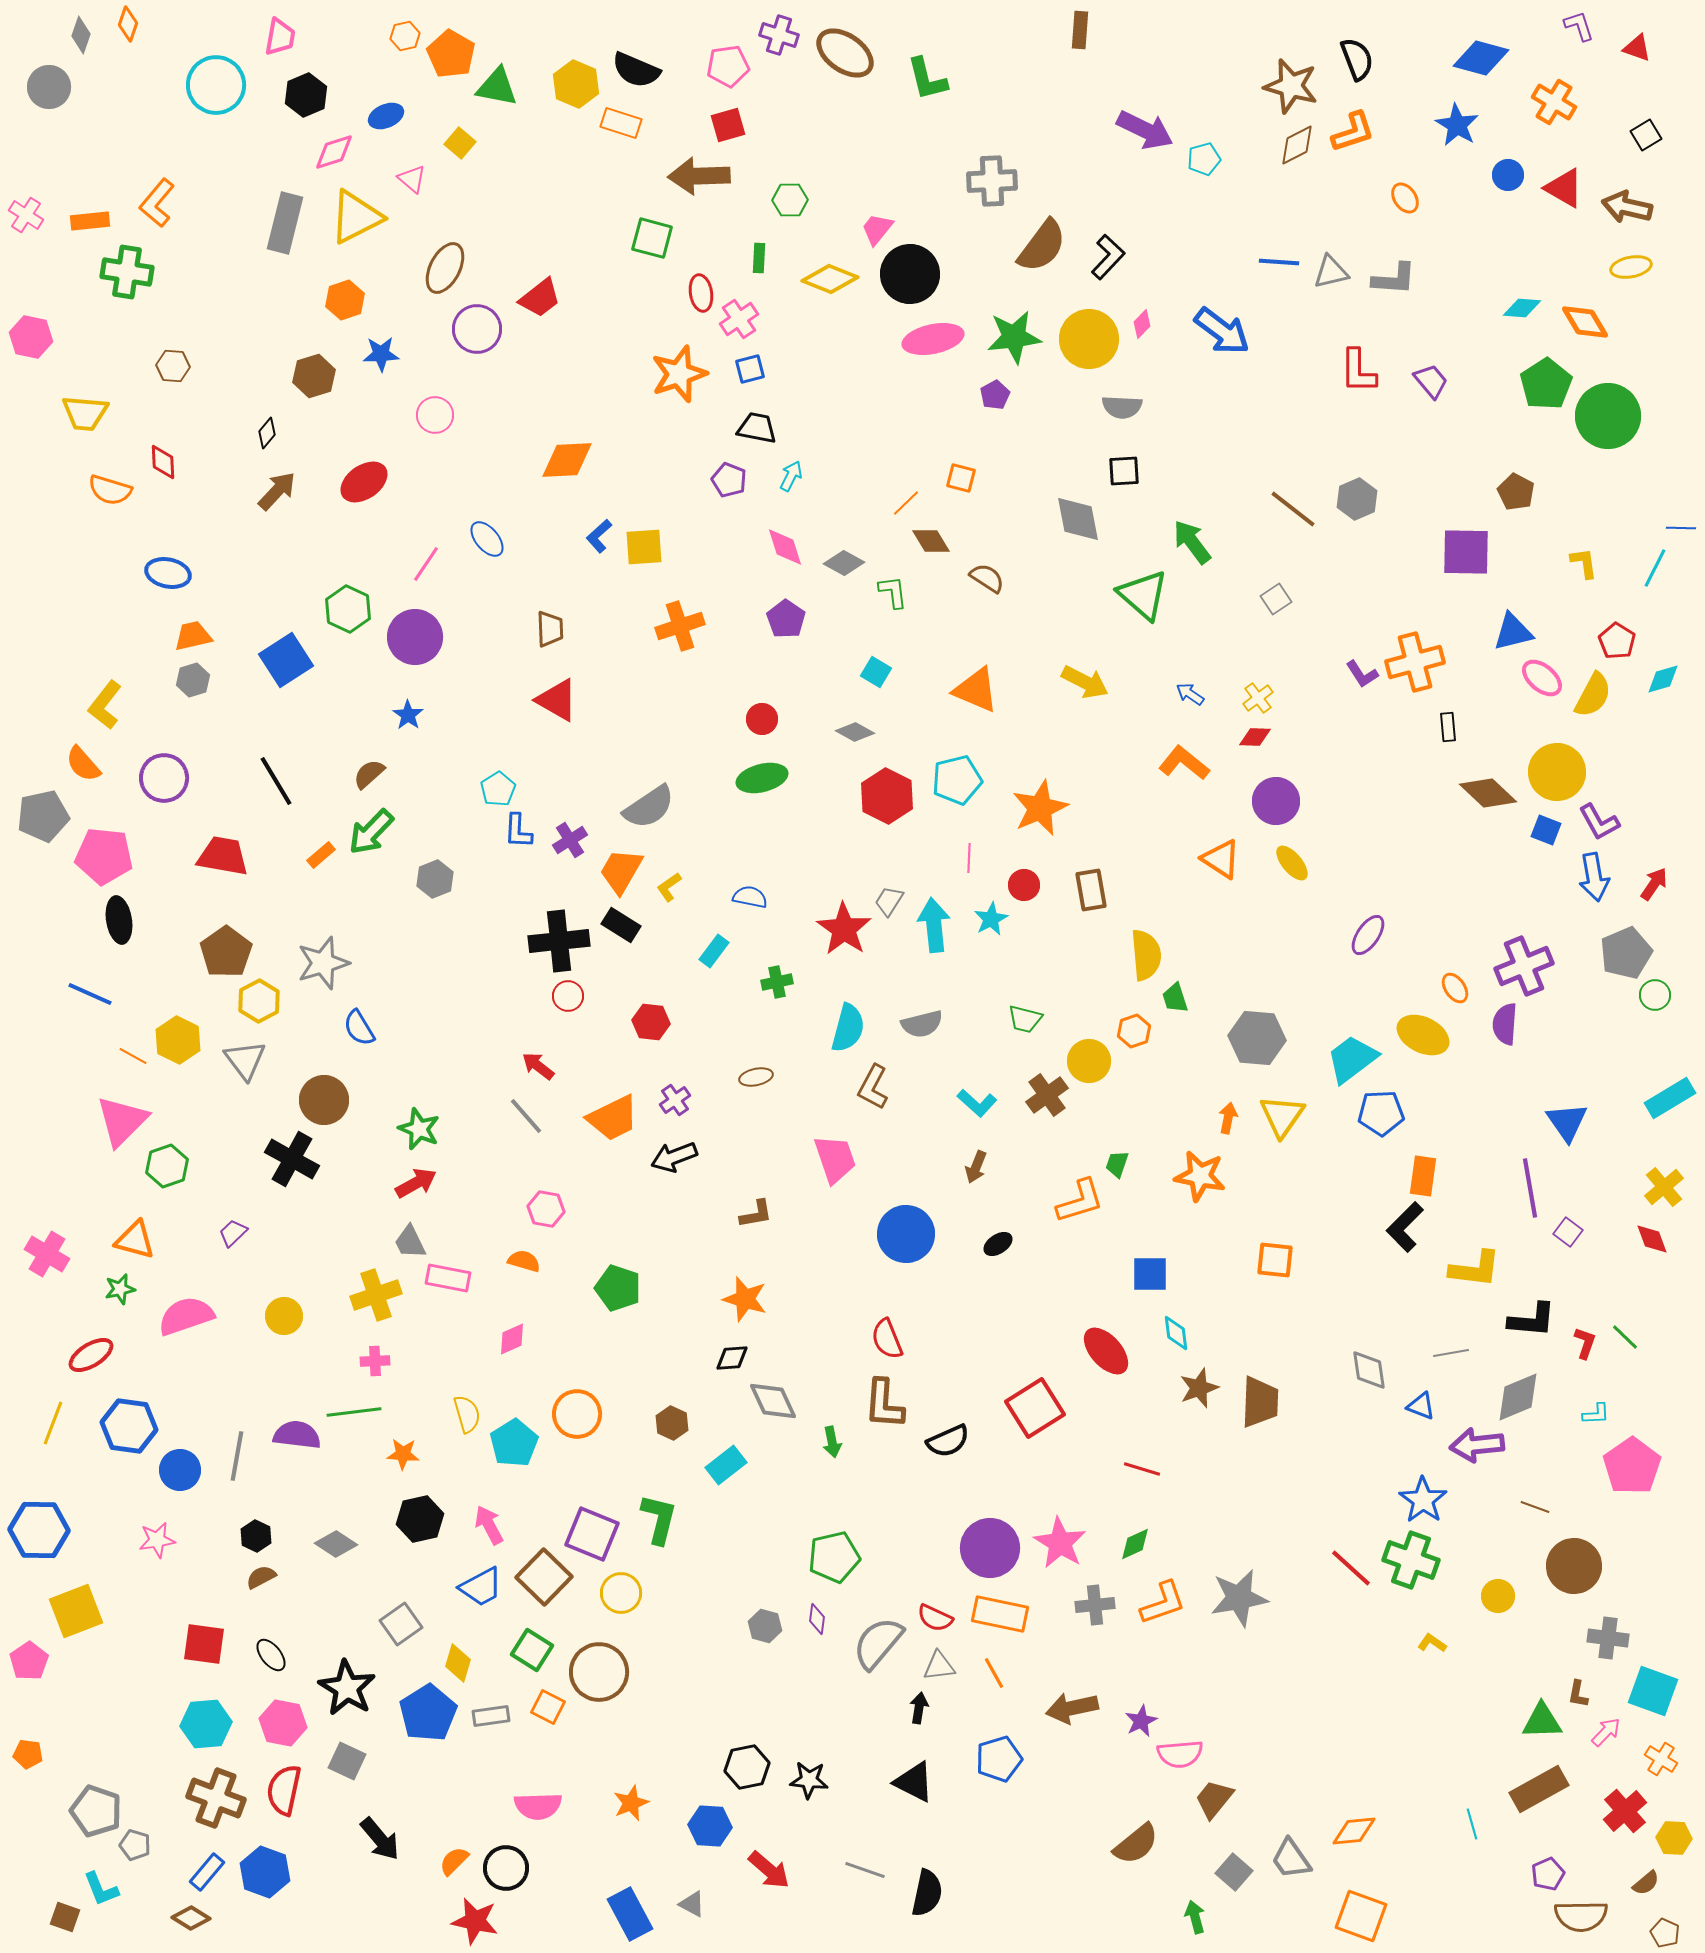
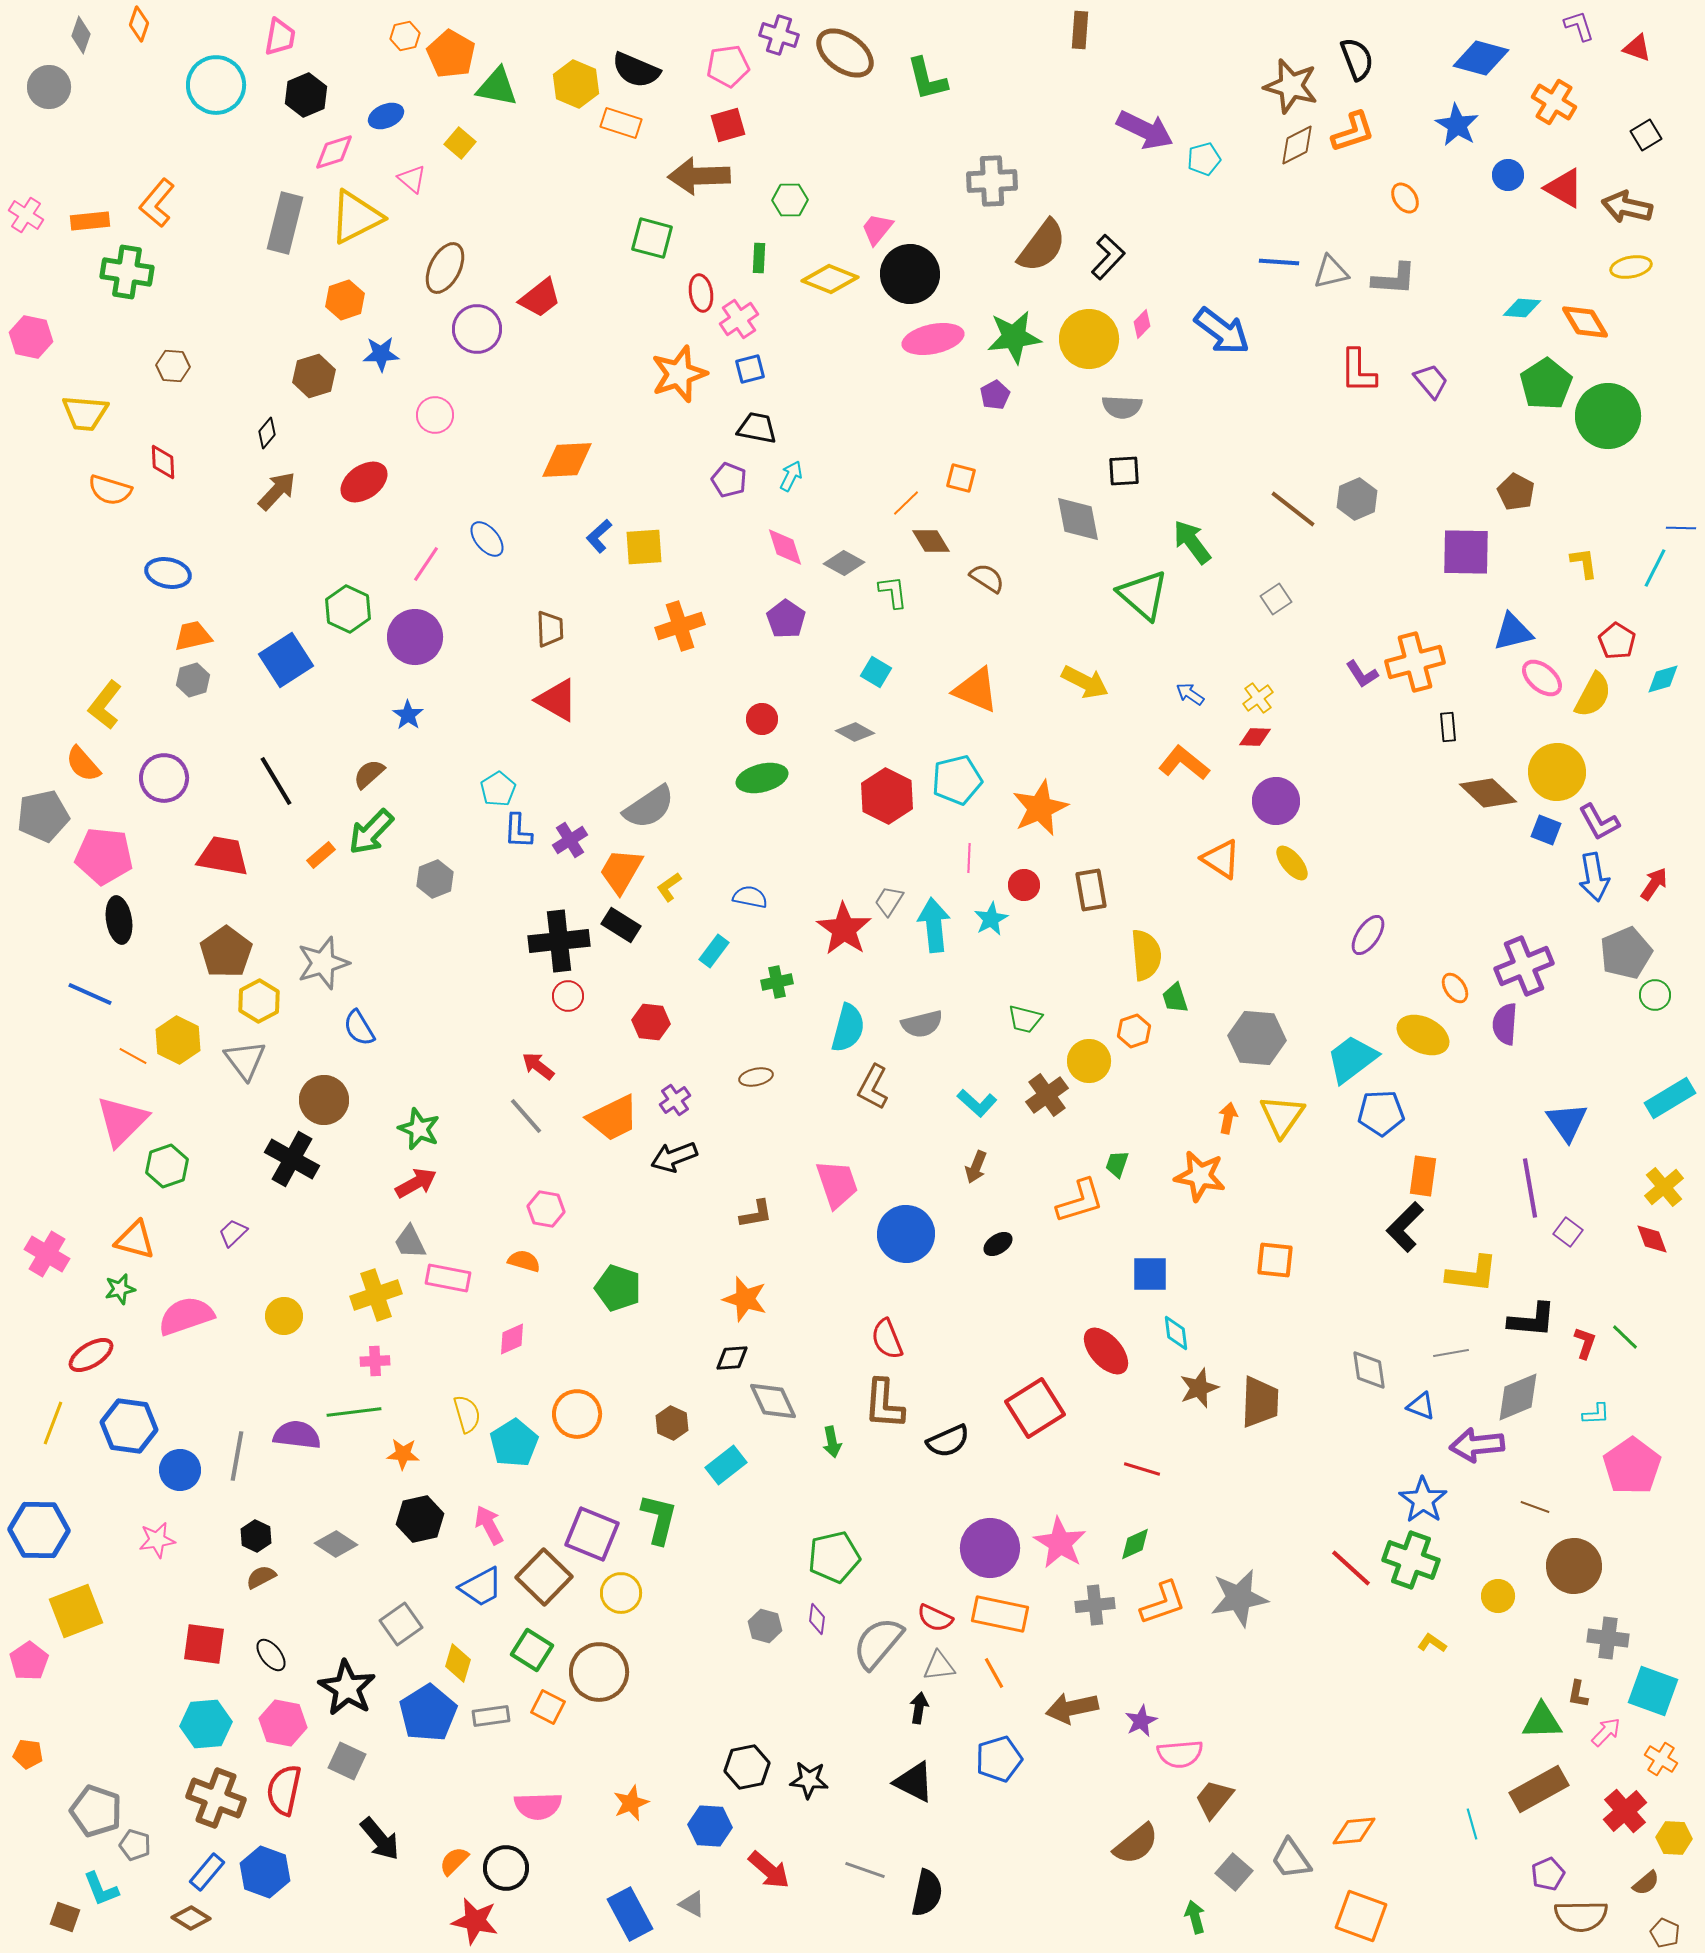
orange diamond at (128, 24): moved 11 px right
pink trapezoid at (835, 1159): moved 2 px right, 25 px down
yellow L-shape at (1475, 1269): moved 3 px left, 5 px down
